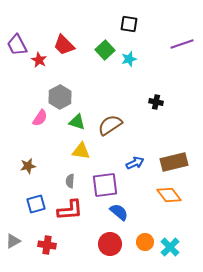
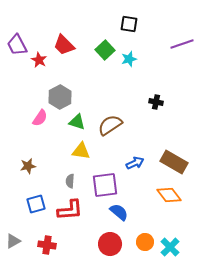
brown rectangle: rotated 44 degrees clockwise
